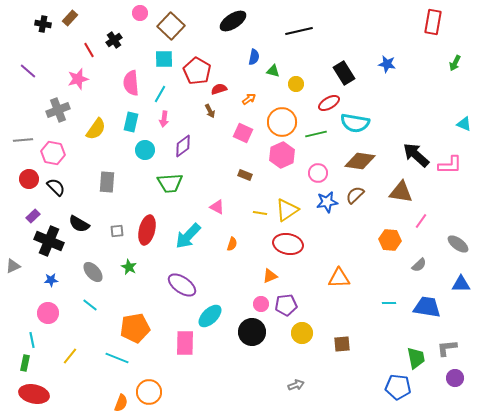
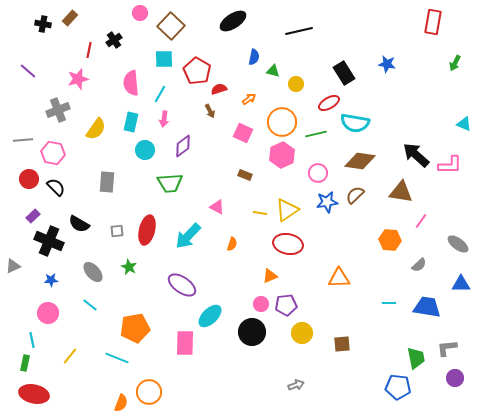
red line at (89, 50): rotated 42 degrees clockwise
